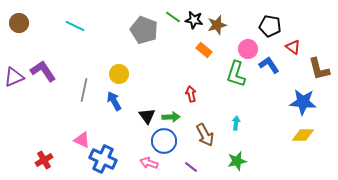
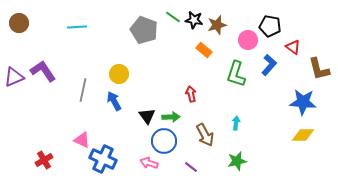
cyan line: moved 2 px right, 1 px down; rotated 30 degrees counterclockwise
pink circle: moved 9 px up
blue L-shape: rotated 75 degrees clockwise
gray line: moved 1 px left
